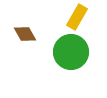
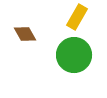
green circle: moved 3 px right, 3 px down
